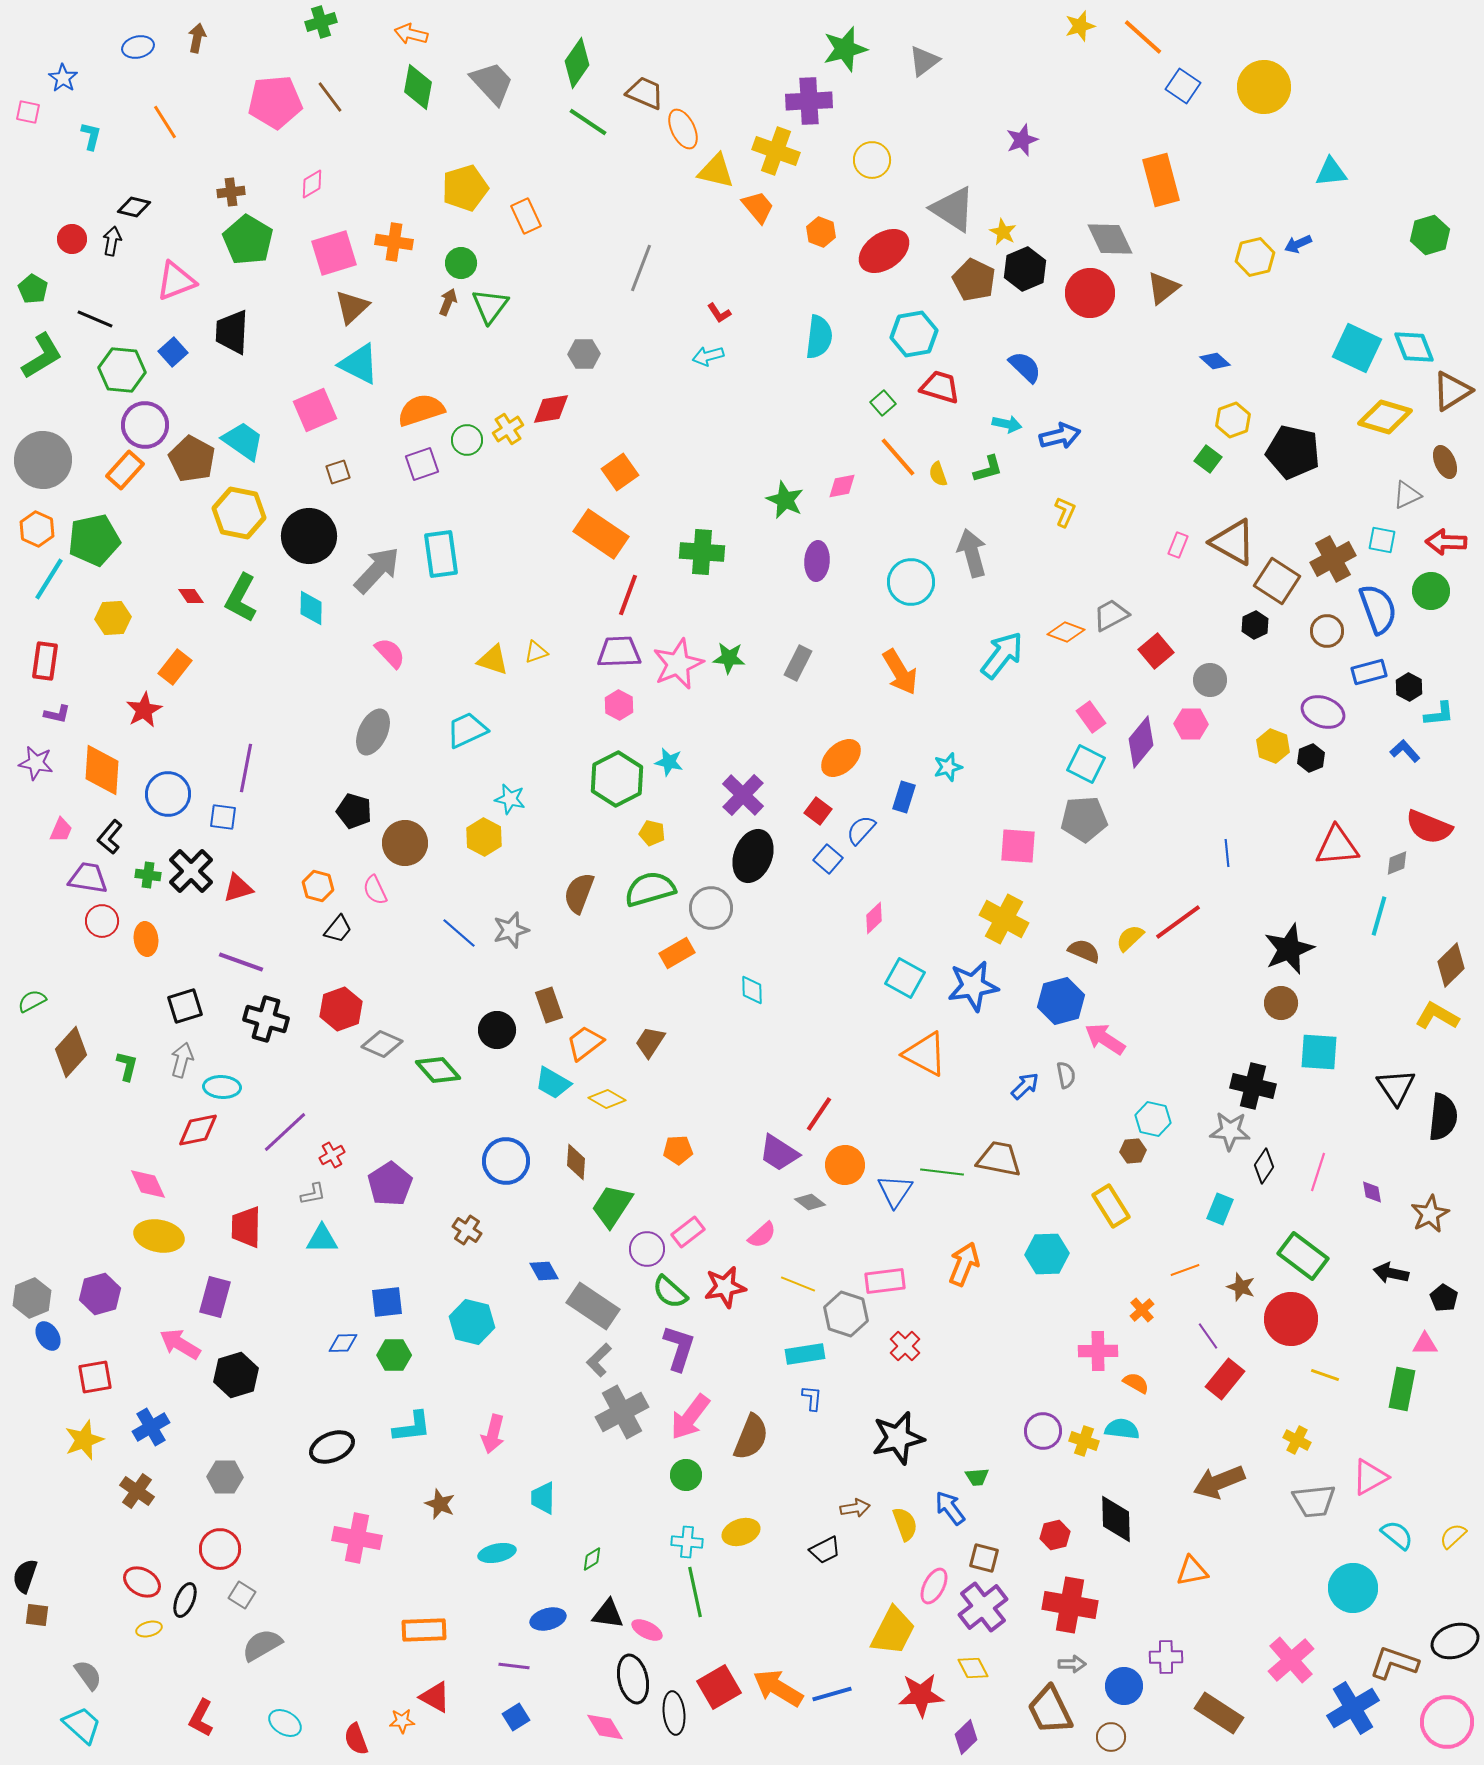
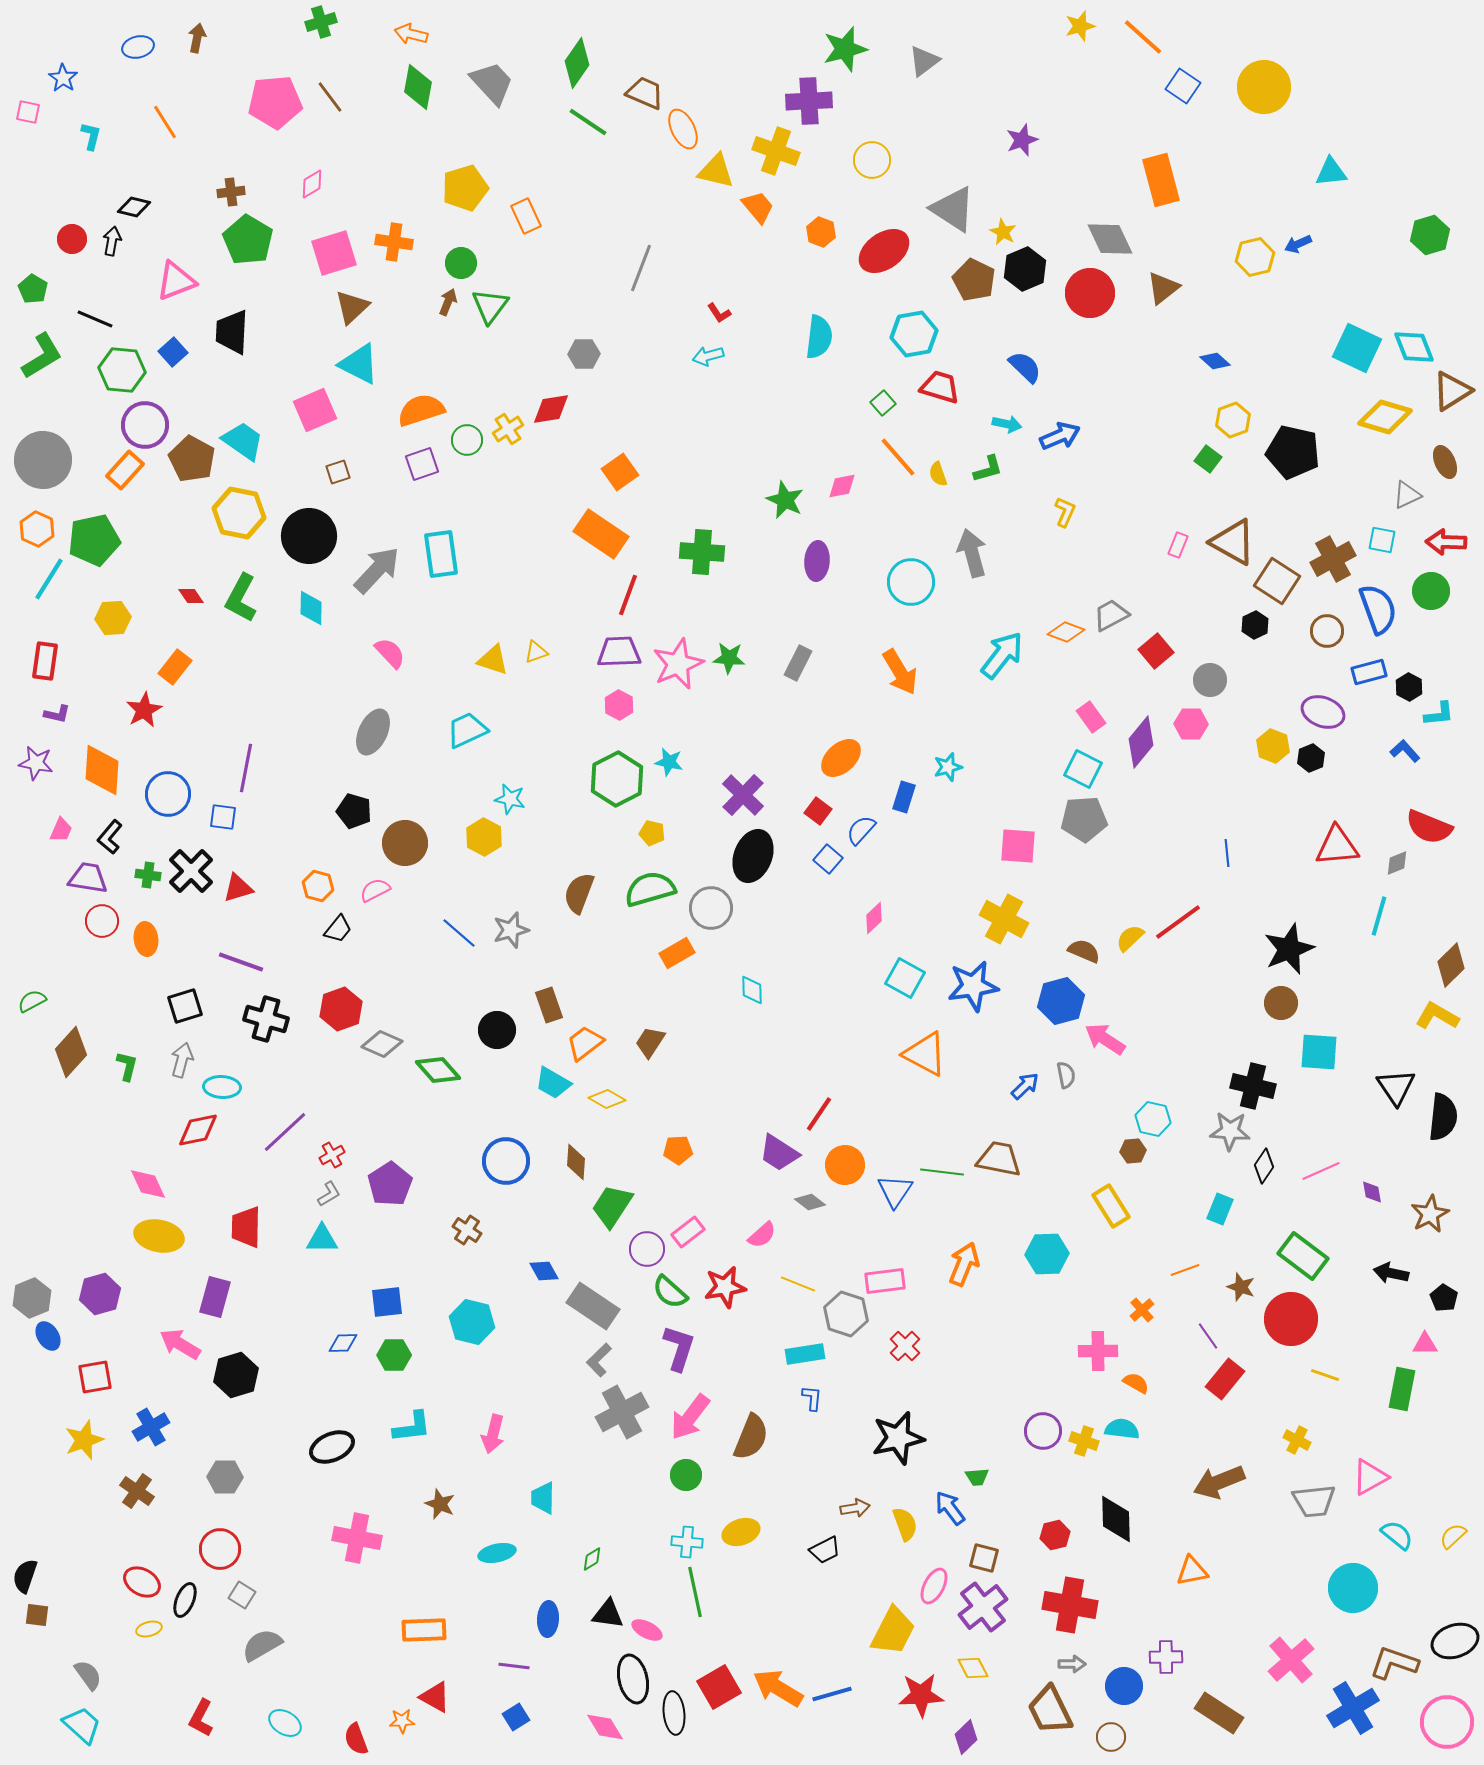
blue arrow at (1060, 436): rotated 9 degrees counterclockwise
cyan square at (1086, 764): moved 3 px left, 5 px down
pink semicircle at (375, 890): rotated 88 degrees clockwise
pink line at (1318, 1172): moved 3 px right, 1 px up; rotated 48 degrees clockwise
gray L-shape at (313, 1194): moved 16 px right; rotated 20 degrees counterclockwise
blue ellipse at (548, 1619): rotated 72 degrees counterclockwise
